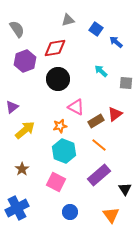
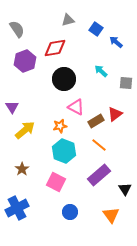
black circle: moved 6 px right
purple triangle: rotated 24 degrees counterclockwise
